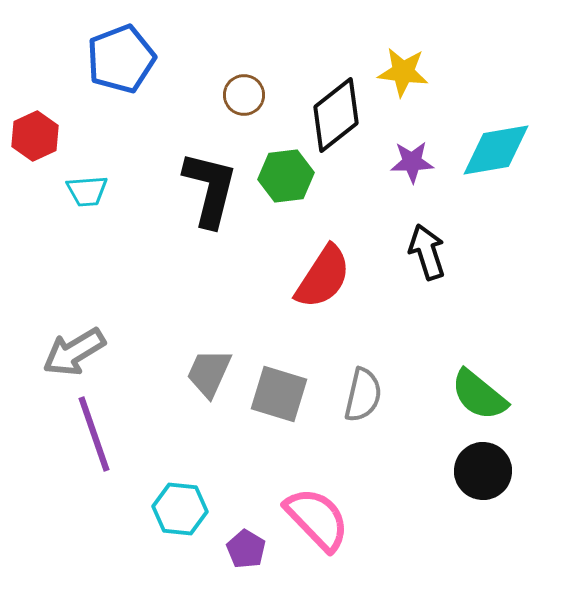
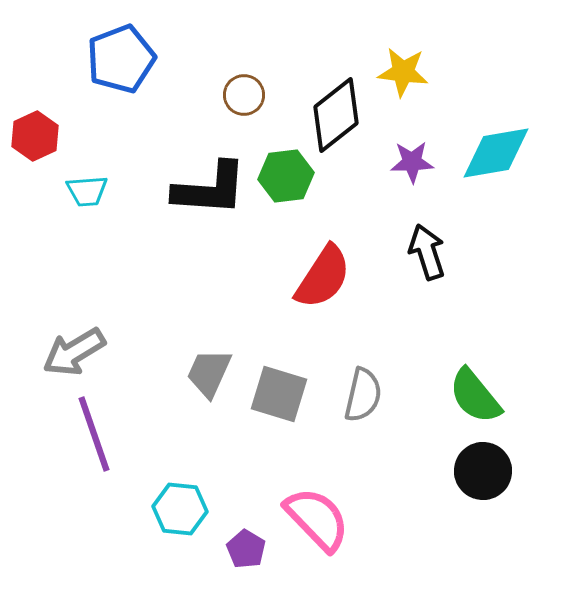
cyan diamond: moved 3 px down
black L-shape: rotated 80 degrees clockwise
green semicircle: moved 4 px left, 1 px down; rotated 12 degrees clockwise
